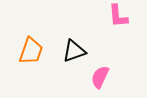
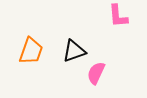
pink semicircle: moved 4 px left, 4 px up
